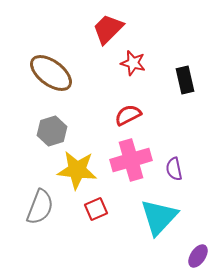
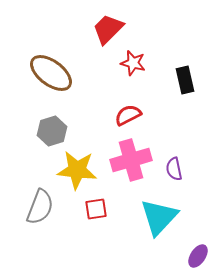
red square: rotated 15 degrees clockwise
